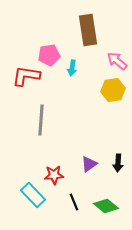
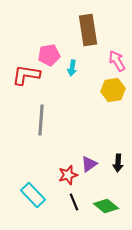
pink arrow: rotated 20 degrees clockwise
red L-shape: moved 1 px up
red star: moved 14 px right; rotated 12 degrees counterclockwise
